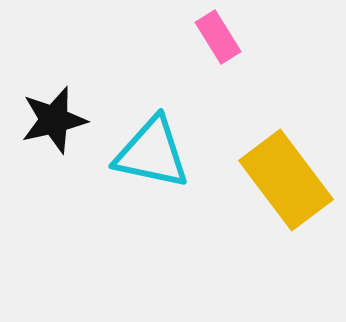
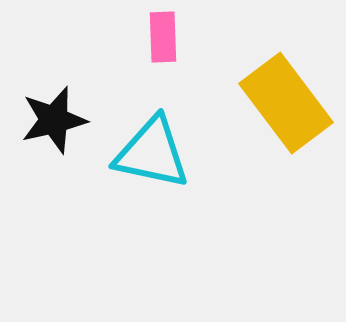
pink rectangle: moved 55 px left; rotated 30 degrees clockwise
yellow rectangle: moved 77 px up
